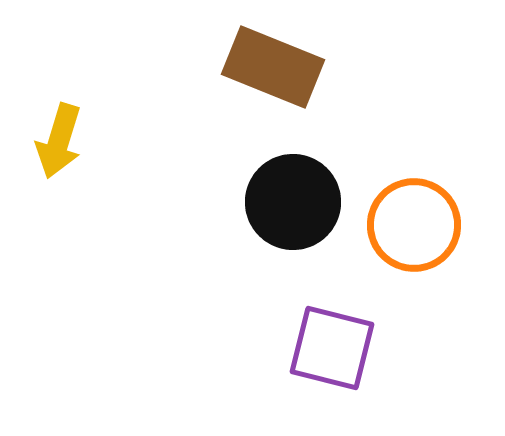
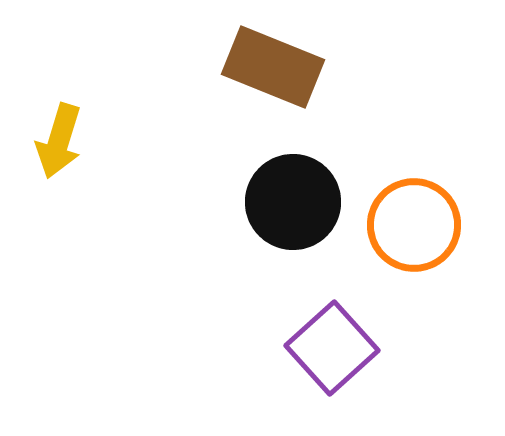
purple square: rotated 34 degrees clockwise
